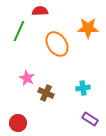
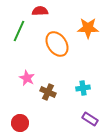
brown cross: moved 2 px right, 1 px up
red circle: moved 2 px right
